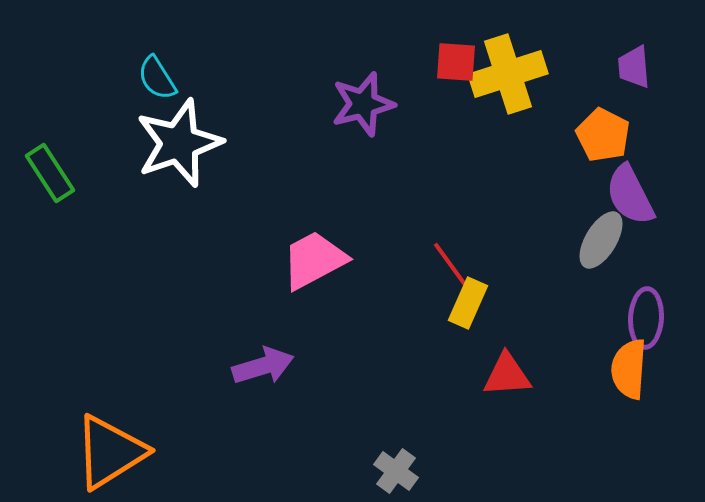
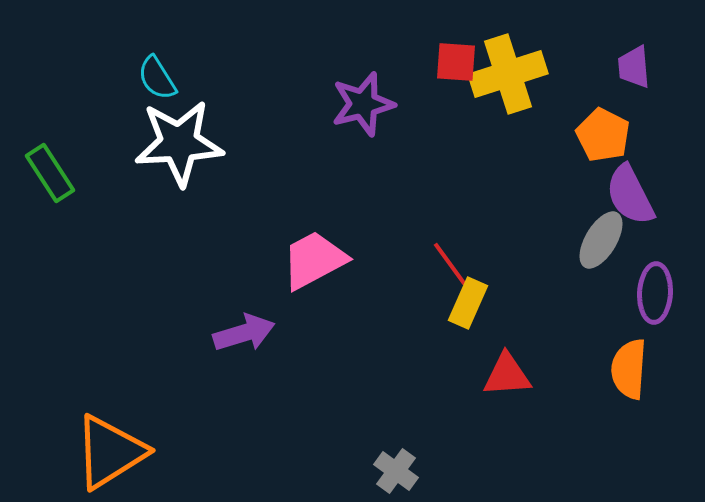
white star: rotated 16 degrees clockwise
purple ellipse: moved 9 px right, 25 px up
purple arrow: moved 19 px left, 33 px up
